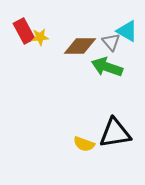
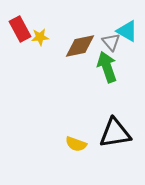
red rectangle: moved 4 px left, 2 px up
brown diamond: rotated 12 degrees counterclockwise
green arrow: rotated 52 degrees clockwise
yellow semicircle: moved 8 px left
